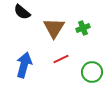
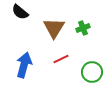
black semicircle: moved 2 px left
